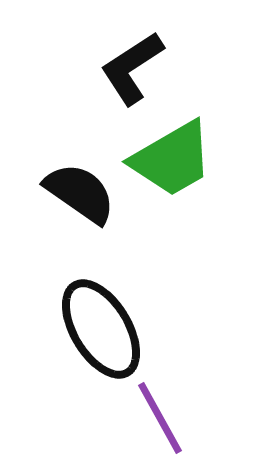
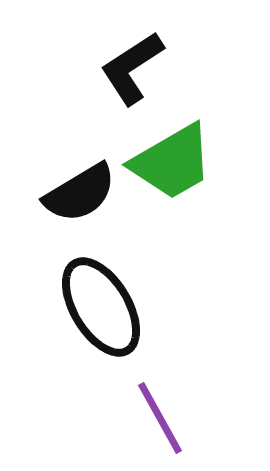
green trapezoid: moved 3 px down
black semicircle: rotated 114 degrees clockwise
black ellipse: moved 22 px up
